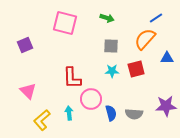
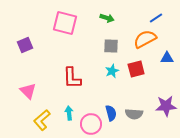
orange semicircle: rotated 20 degrees clockwise
cyan star: rotated 24 degrees counterclockwise
pink circle: moved 25 px down
